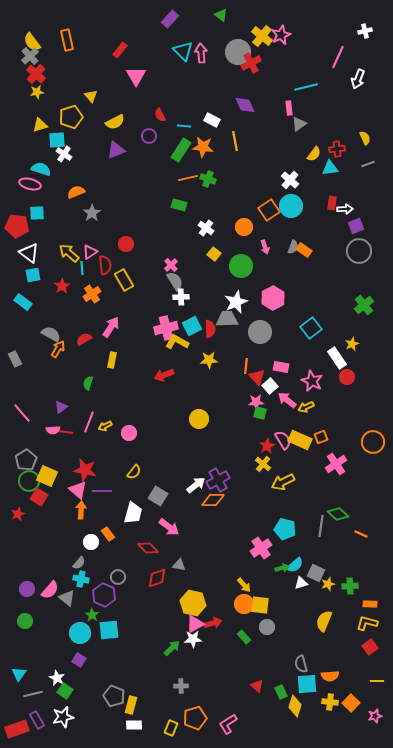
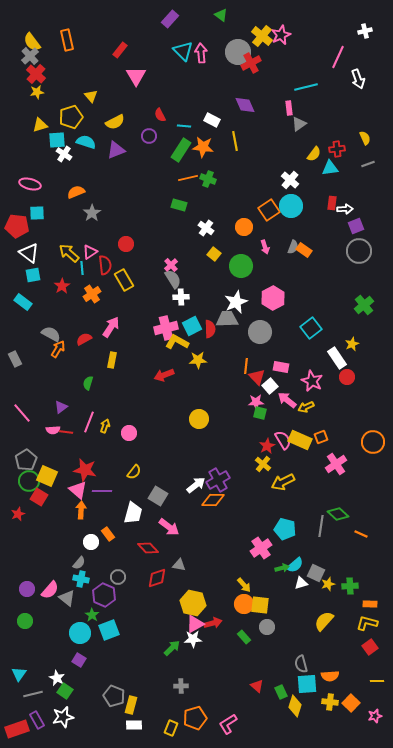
white arrow at (358, 79): rotated 42 degrees counterclockwise
cyan semicircle at (41, 169): moved 45 px right, 27 px up
gray semicircle at (175, 281): moved 2 px left, 2 px up
yellow star at (209, 360): moved 11 px left
yellow arrow at (105, 426): rotated 136 degrees clockwise
yellow semicircle at (324, 621): rotated 20 degrees clockwise
cyan square at (109, 630): rotated 15 degrees counterclockwise
